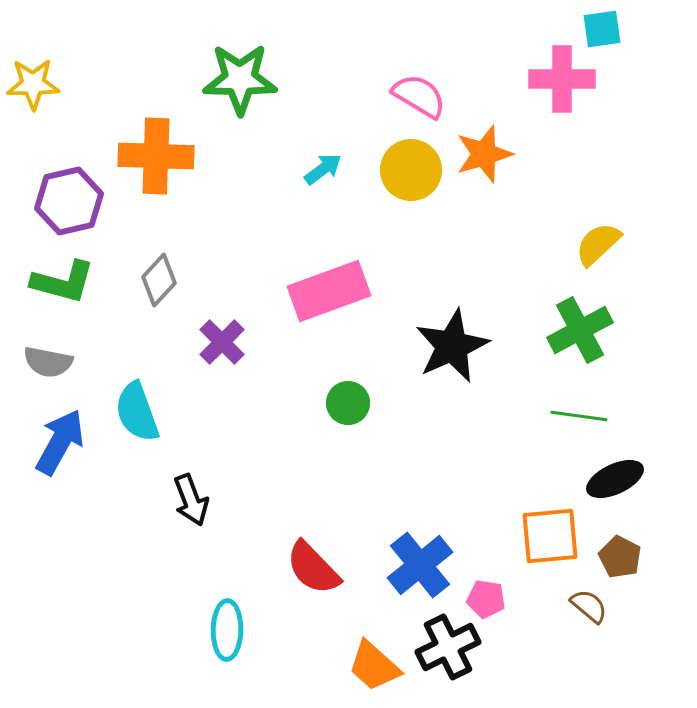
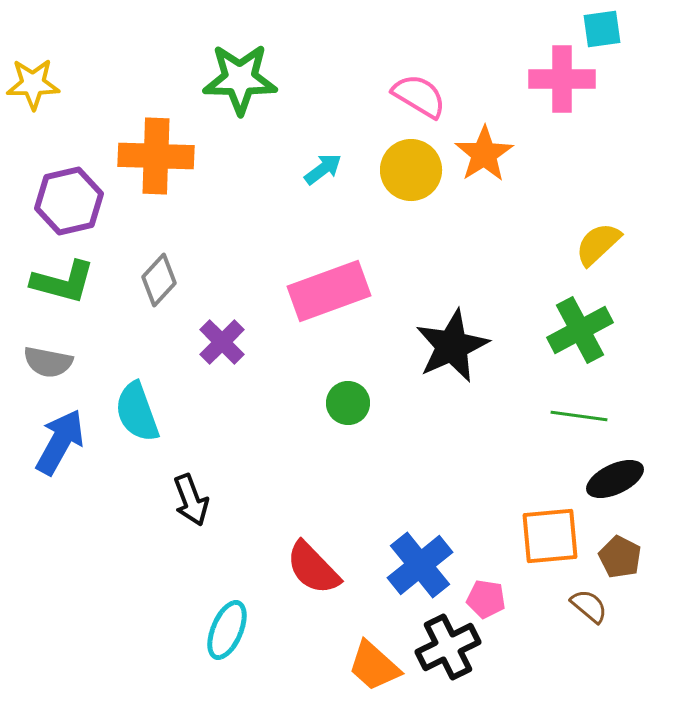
orange star: rotated 16 degrees counterclockwise
cyan ellipse: rotated 22 degrees clockwise
